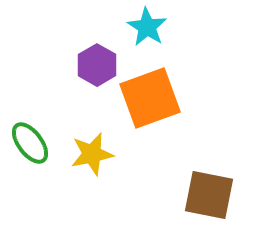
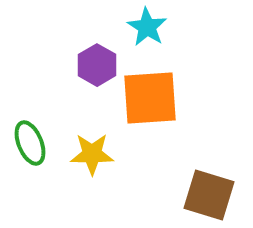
orange square: rotated 16 degrees clockwise
green ellipse: rotated 15 degrees clockwise
yellow star: rotated 12 degrees clockwise
brown square: rotated 6 degrees clockwise
